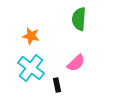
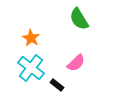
green semicircle: rotated 35 degrees counterclockwise
orange star: moved 2 px down; rotated 18 degrees clockwise
black rectangle: rotated 40 degrees counterclockwise
